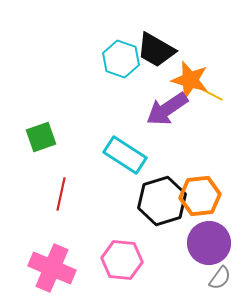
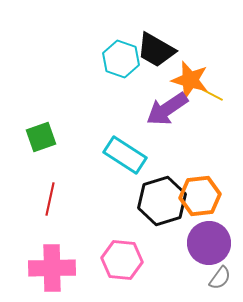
red line: moved 11 px left, 5 px down
pink cross: rotated 24 degrees counterclockwise
